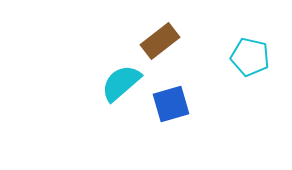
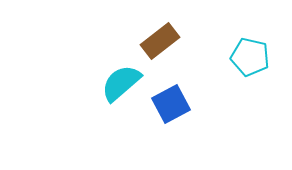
blue square: rotated 12 degrees counterclockwise
